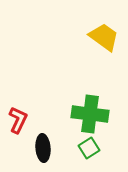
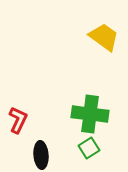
black ellipse: moved 2 px left, 7 px down
